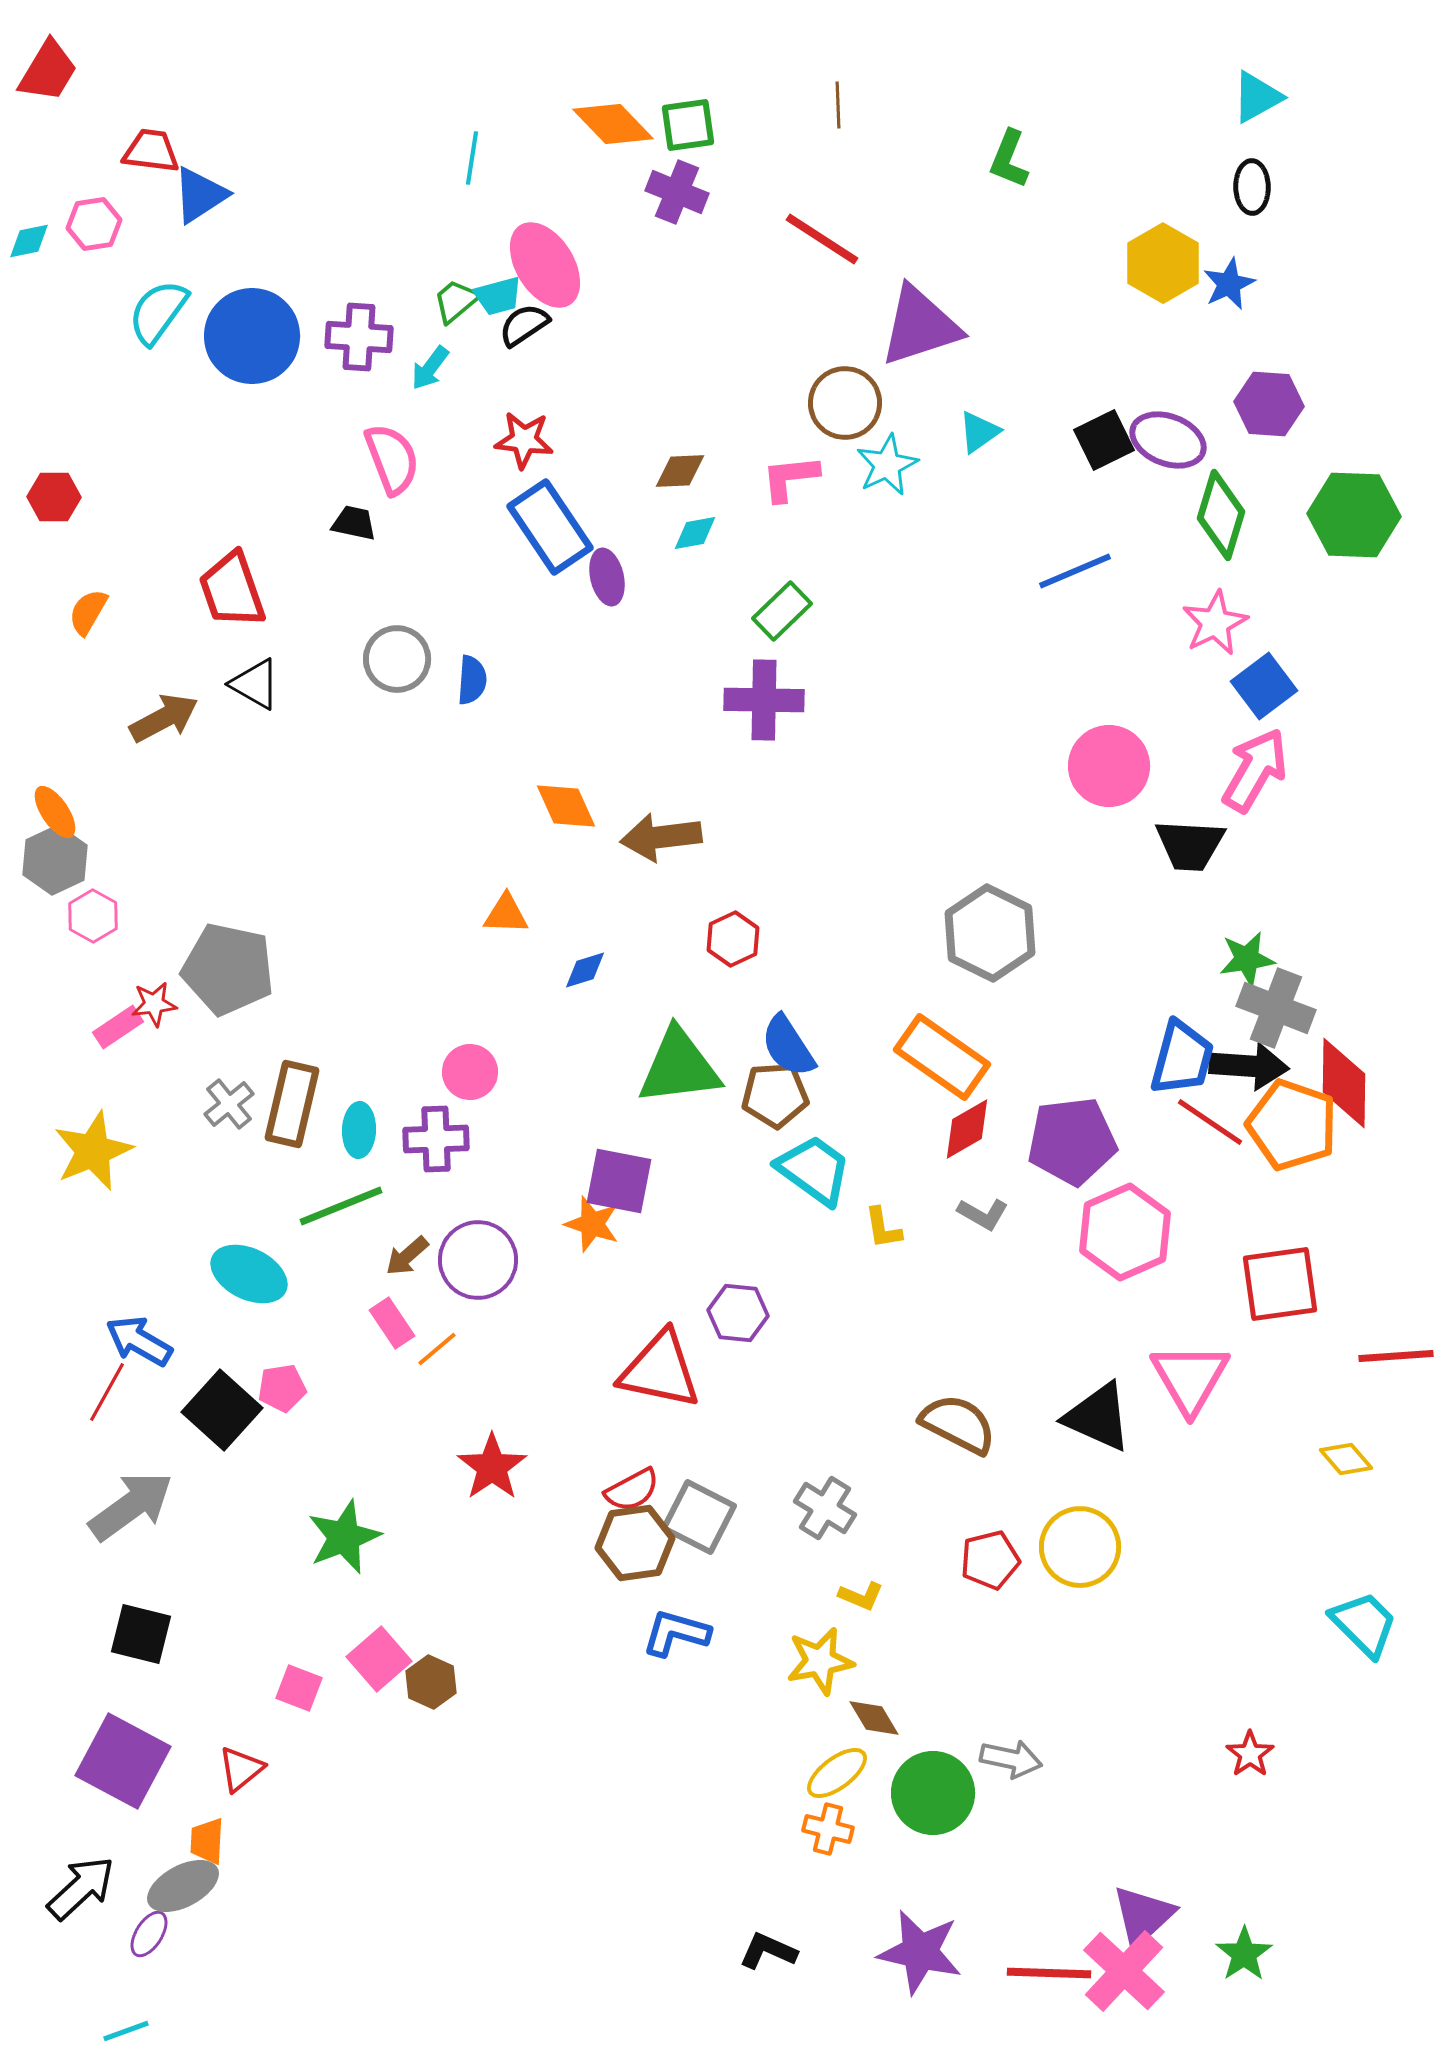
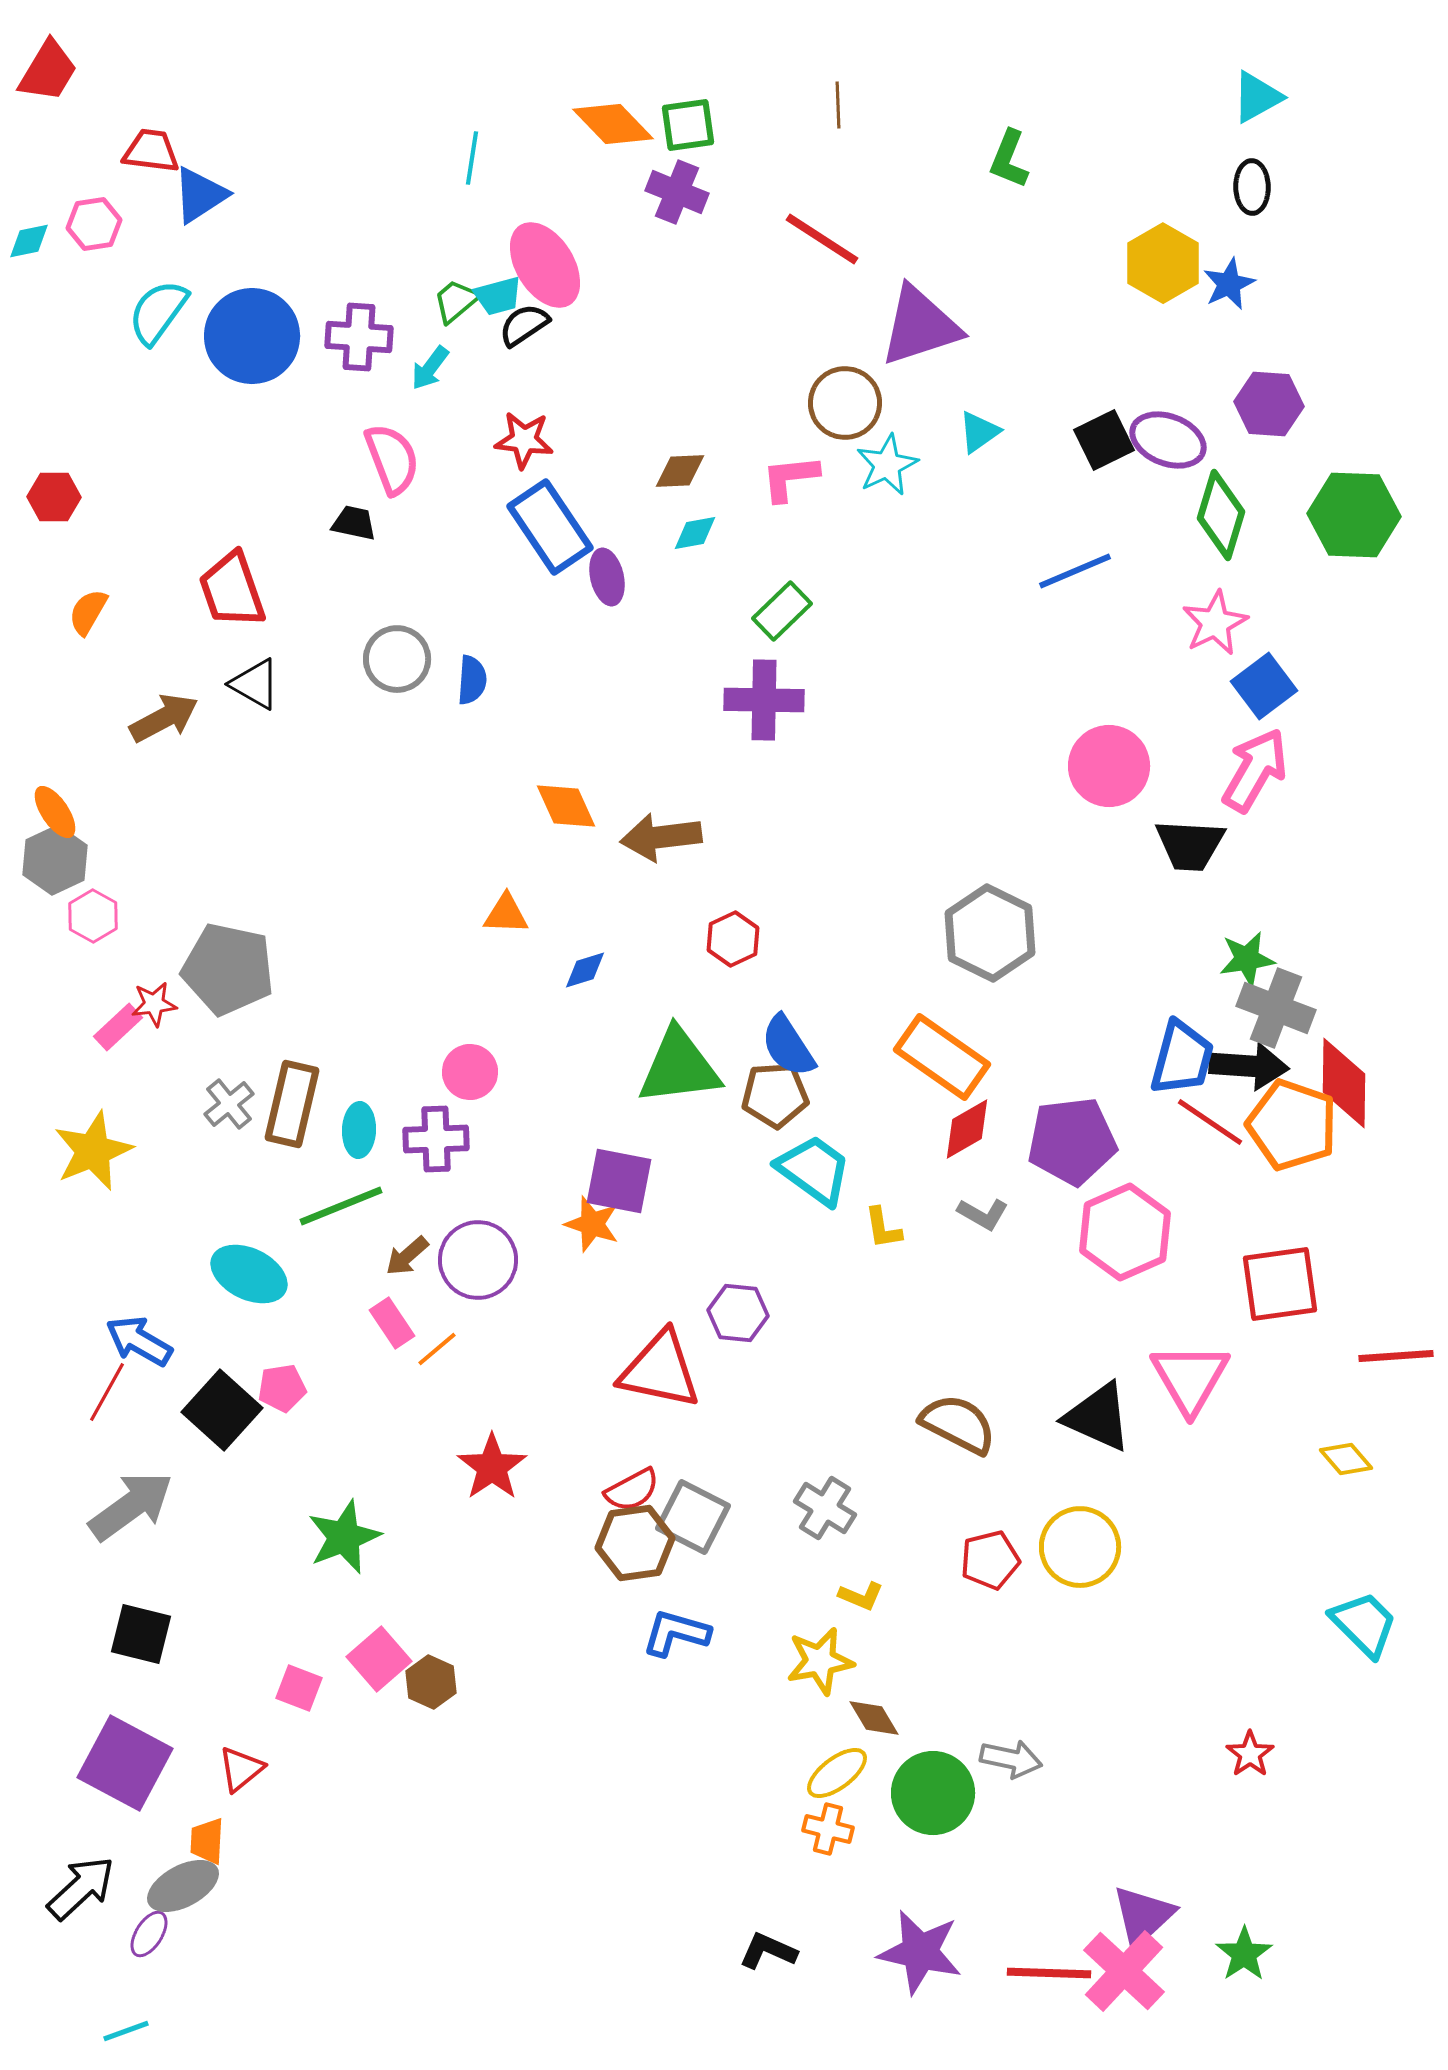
pink rectangle at (118, 1027): rotated 9 degrees counterclockwise
gray square at (699, 1517): moved 6 px left
purple square at (123, 1761): moved 2 px right, 2 px down
